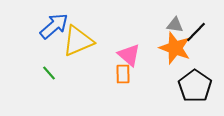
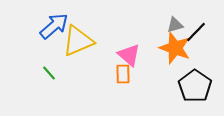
gray triangle: rotated 24 degrees counterclockwise
